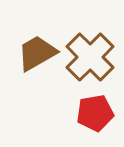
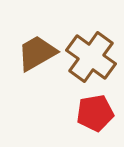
brown cross: moved 1 px right; rotated 9 degrees counterclockwise
